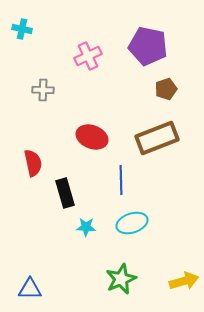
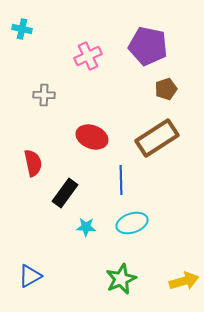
gray cross: moved 1 px right, 5 px down
brown rectangle: rotated 12 degrees counterclockwise
black rectangle: rotated 52 degrees clockwise
blue triangle: moved 13 px up; rotated 30 degrees counterclockwise
